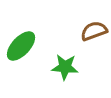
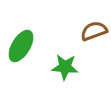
green ellipse: rotated 12 degrees counterclockwise
